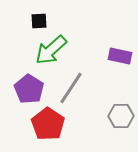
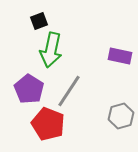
black square: rotated 18 degrees counterclockwise
green arrow: rotated 36 degrees counterclockwise
gray line: moved 2 px left, 3 px down
gray hexagon: rotated 15 degrees counterclockwise
red pentagon: rotated 12 degrees counterclockwise
